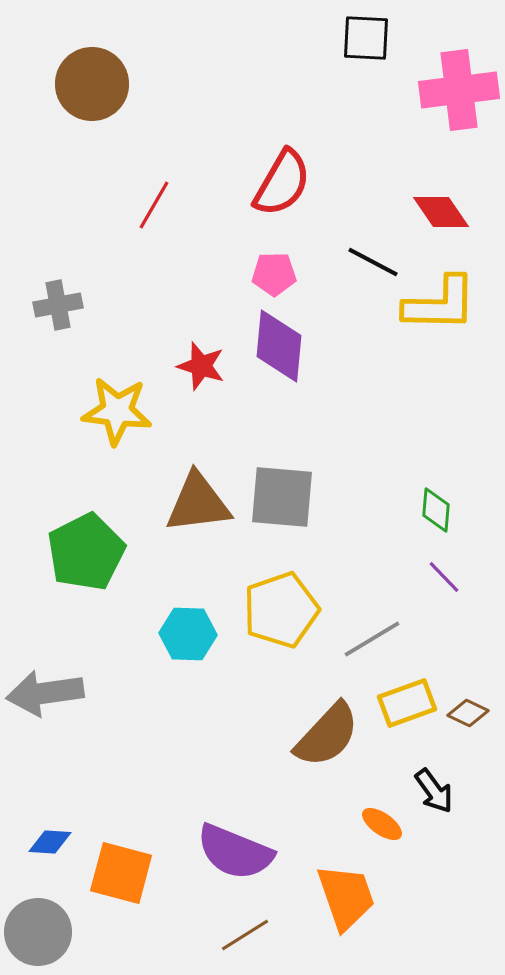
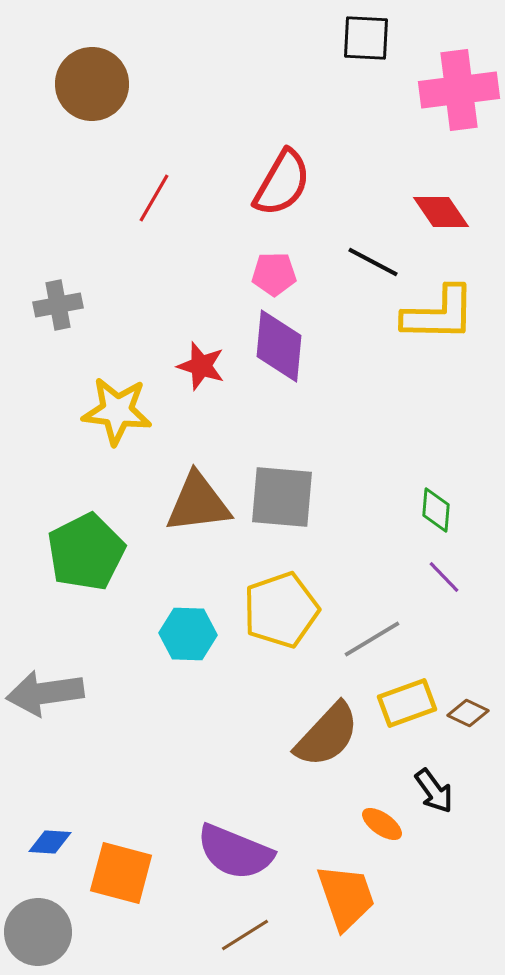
red line: moved 7 px up
yellow L-shape: moved 1 px left, 10 px down
